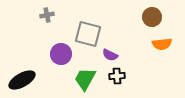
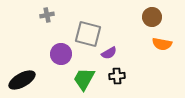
orange semicircle: rotated 18 degrees clockwise
purple semicircle: moved 1 px left, 2 px up; rotated 56 degrees counterclockwise
green trapezoid: moved 1 px left
